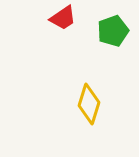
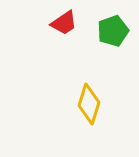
red trapezoid: moved 1 px right, 5 px down
